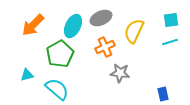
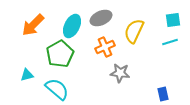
cyan square: moved 2 px right
cyan ellipse: moved 1 px left
